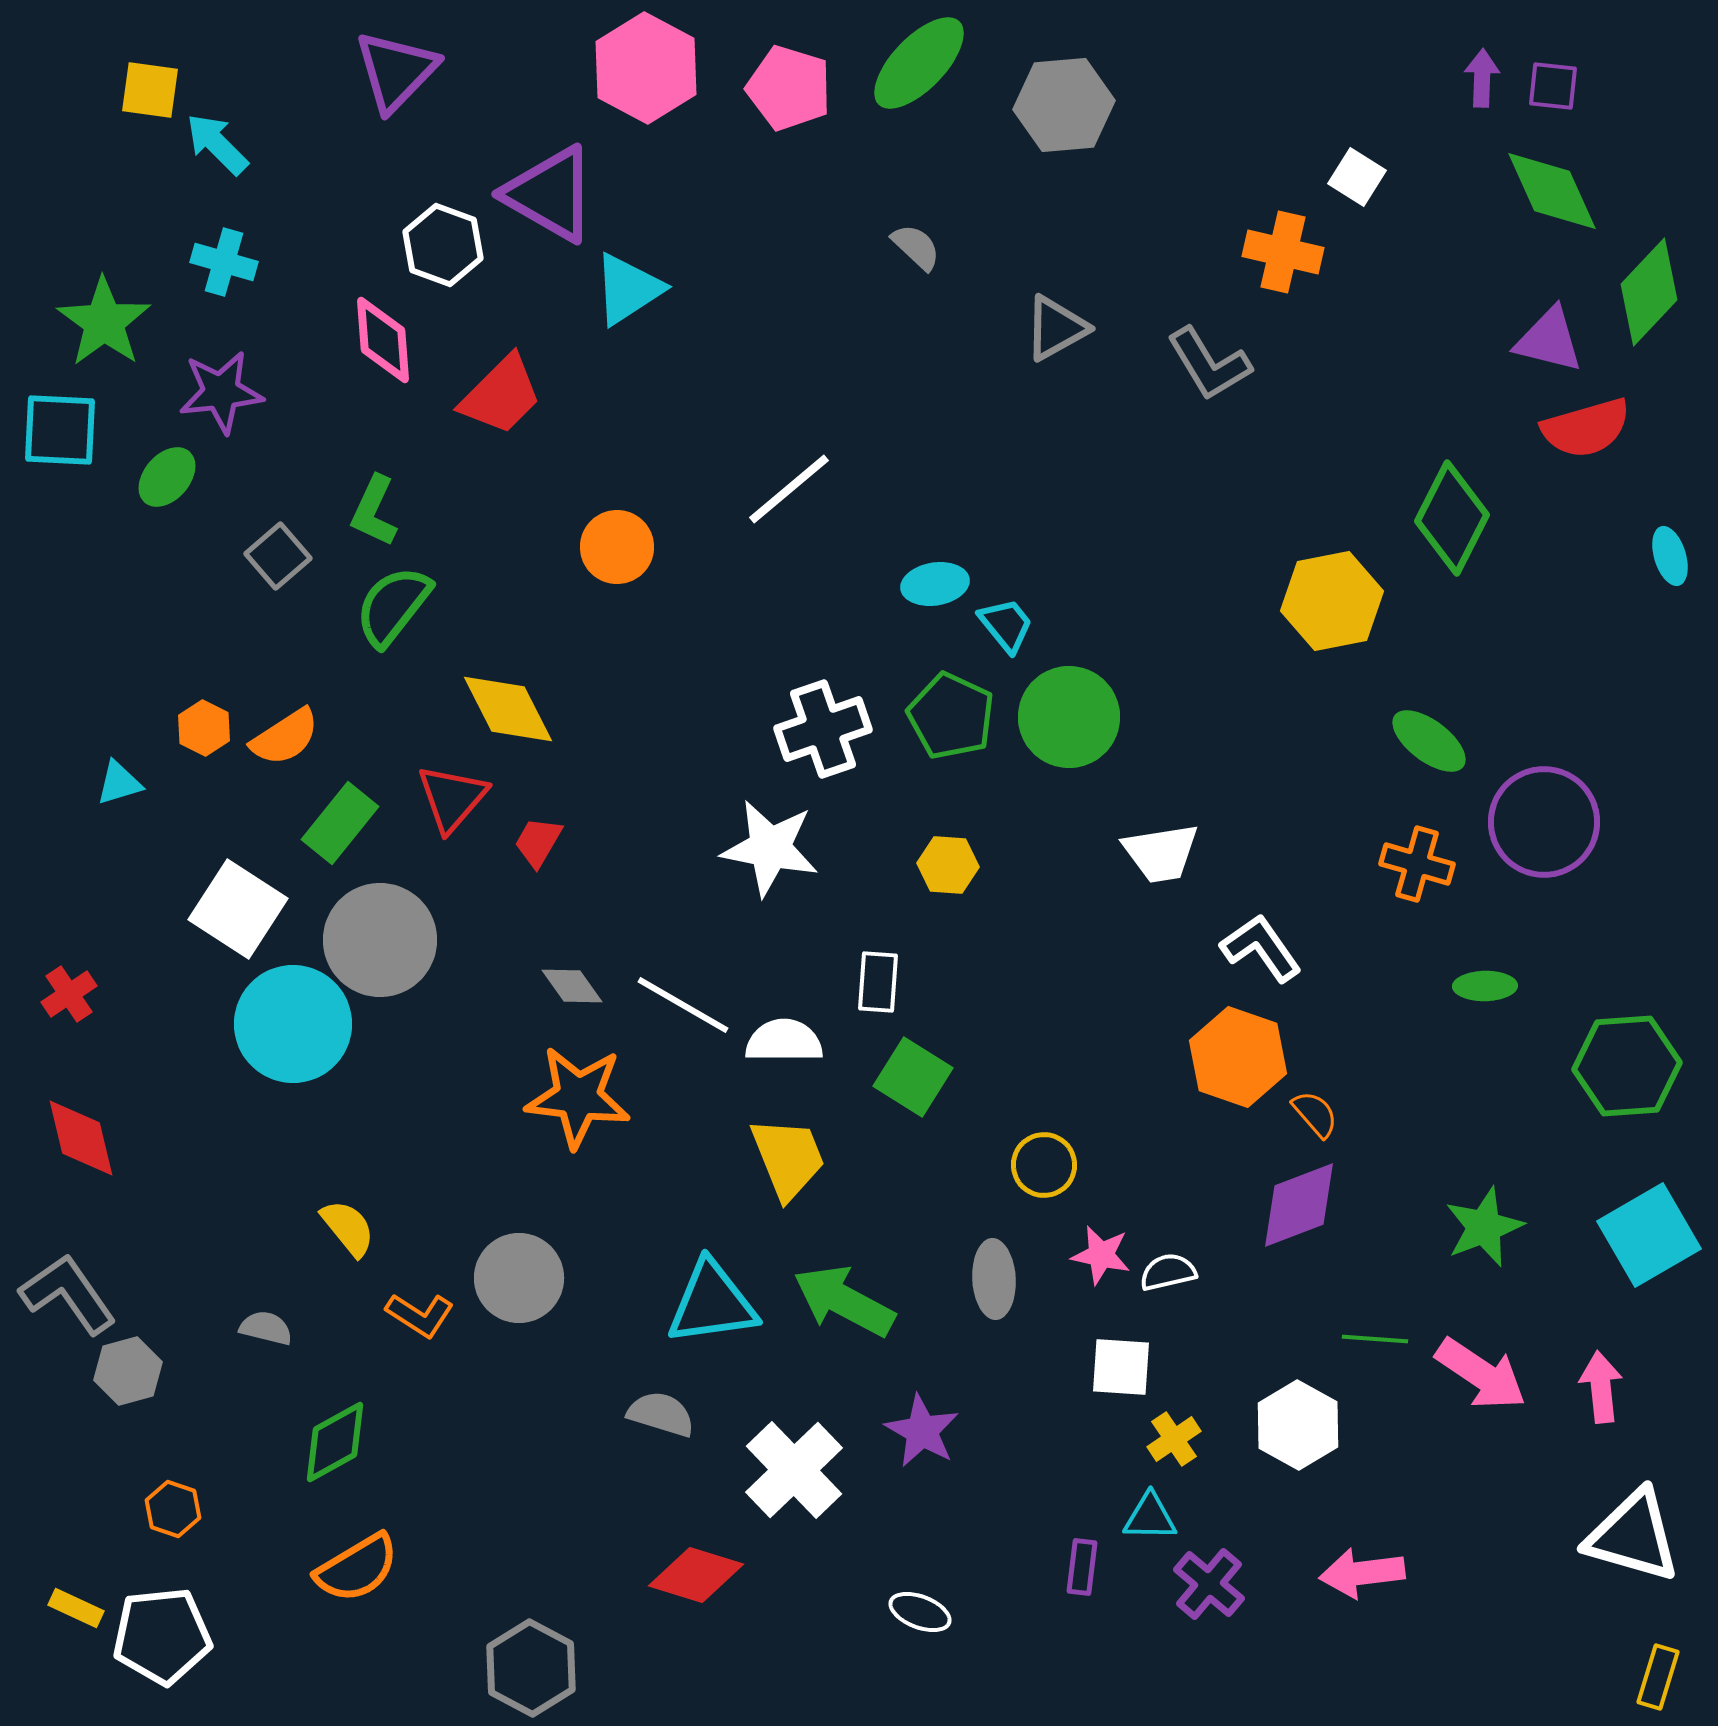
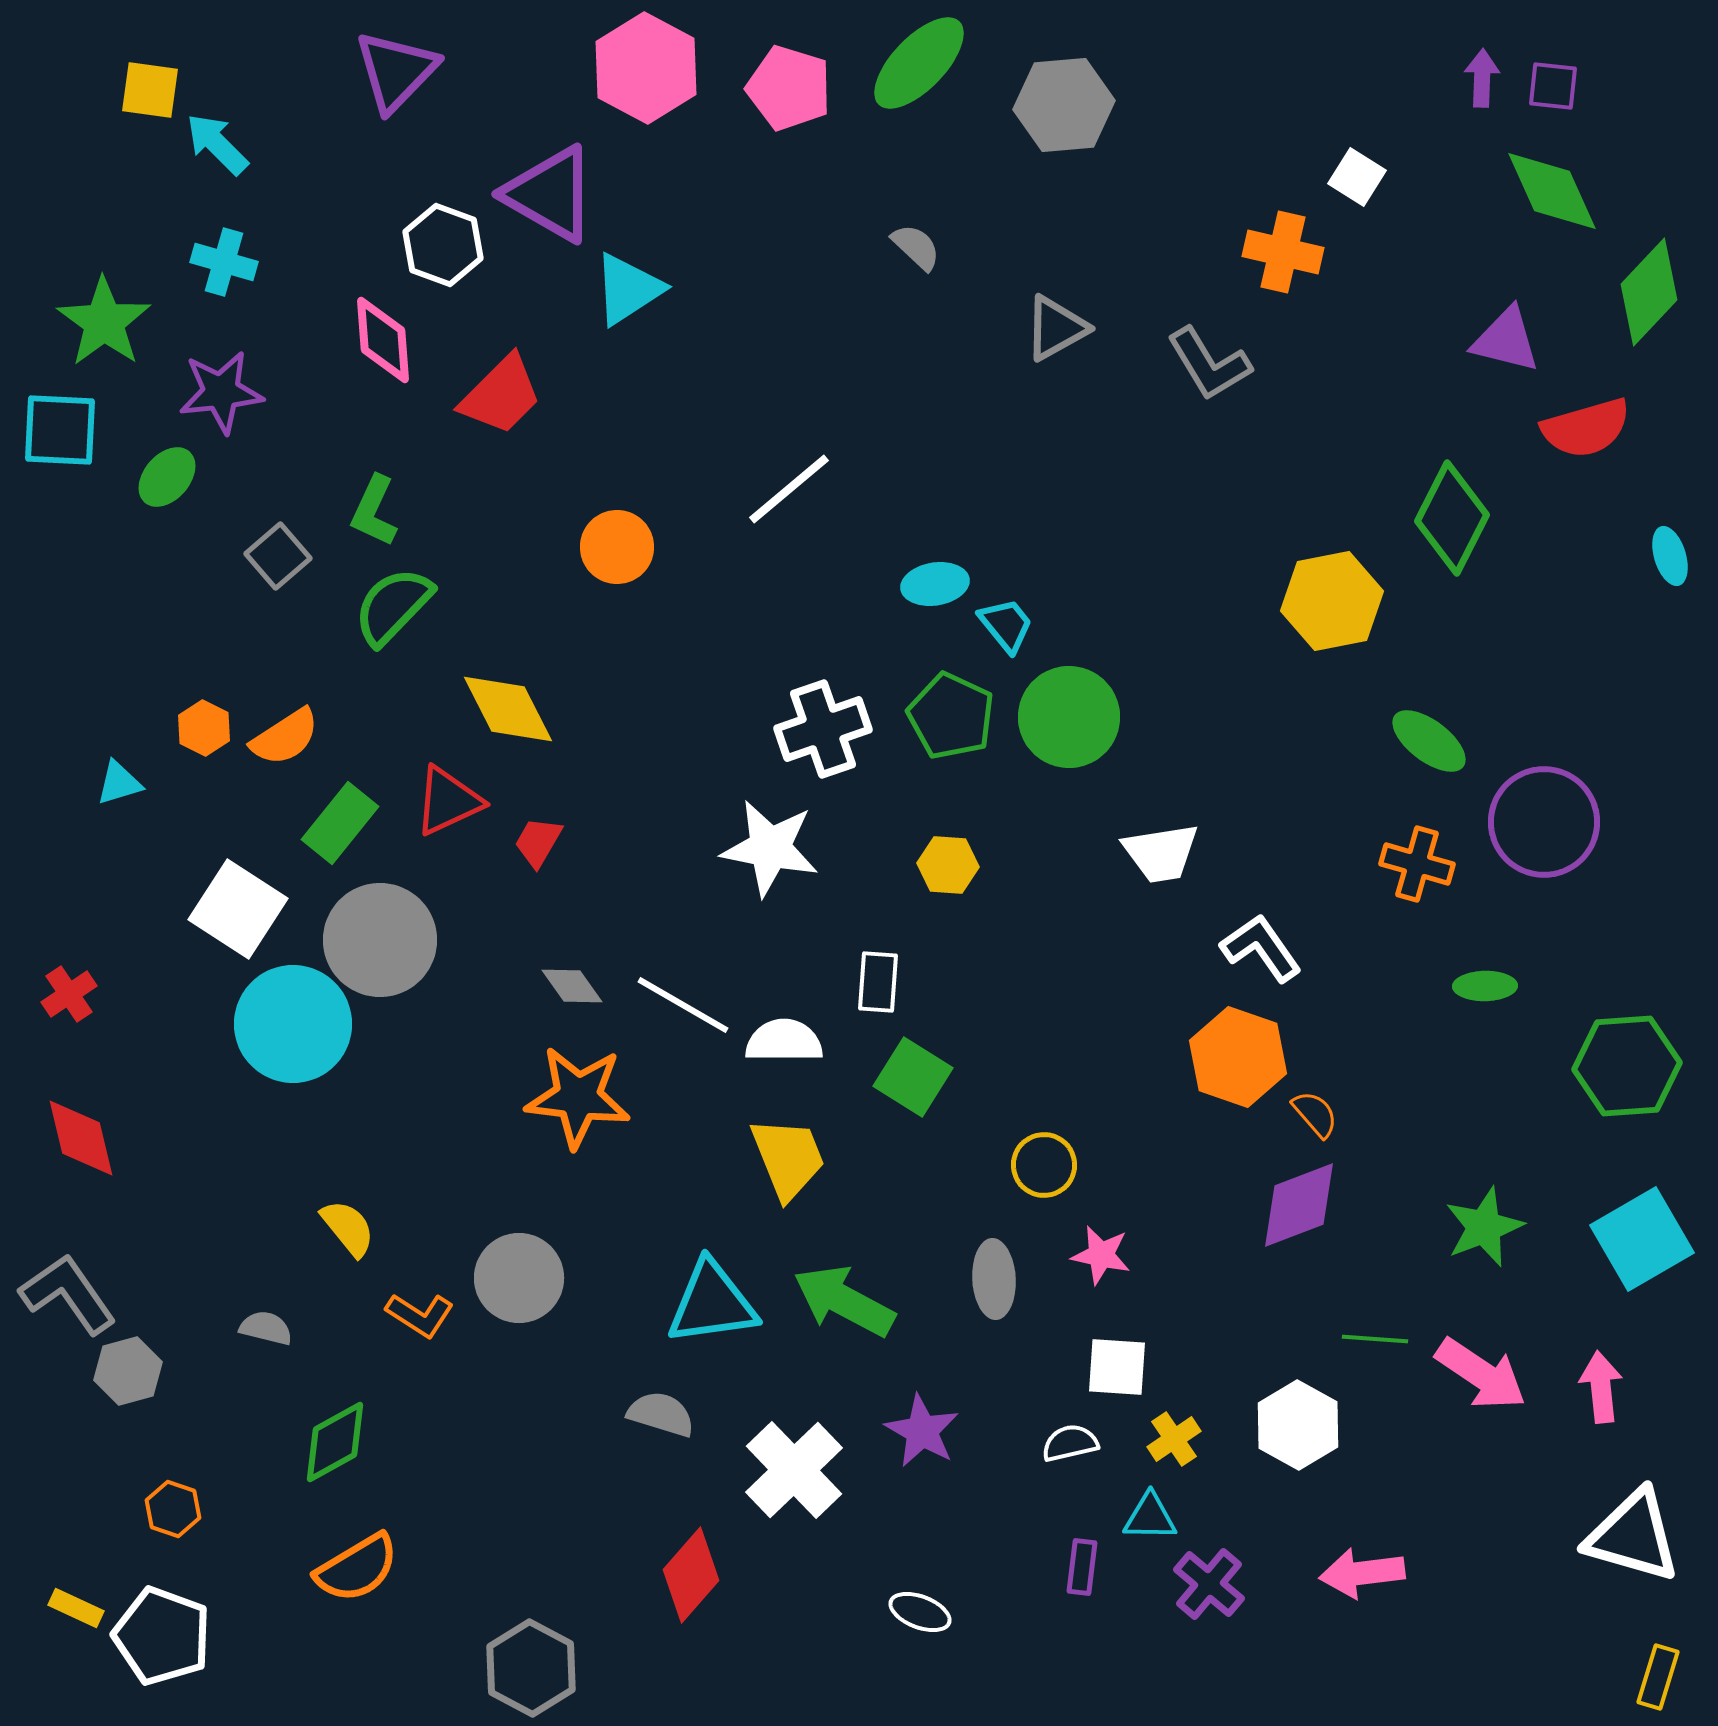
purple triangle at (1549, 340): moved 43 px left
green semicircle at (393, 606): rotated 6 degrees clockwise
red triangle at (452, 798): moved 4 px left, 3 px down; rotated 24 degrees clockwise
cyan square at (1649, 1235): moved 7 px left, 4 px down
white semicircle at (1168, 1272): moved 98 px left, 171 px down
white square at (1121, 1367): moved 4 px left
red diamond at (696, 1575): moved 5 px left; rotated 66 degrees counterclockwise
white pentagon at (162, 1636): rotated 26 degrees clockwise
